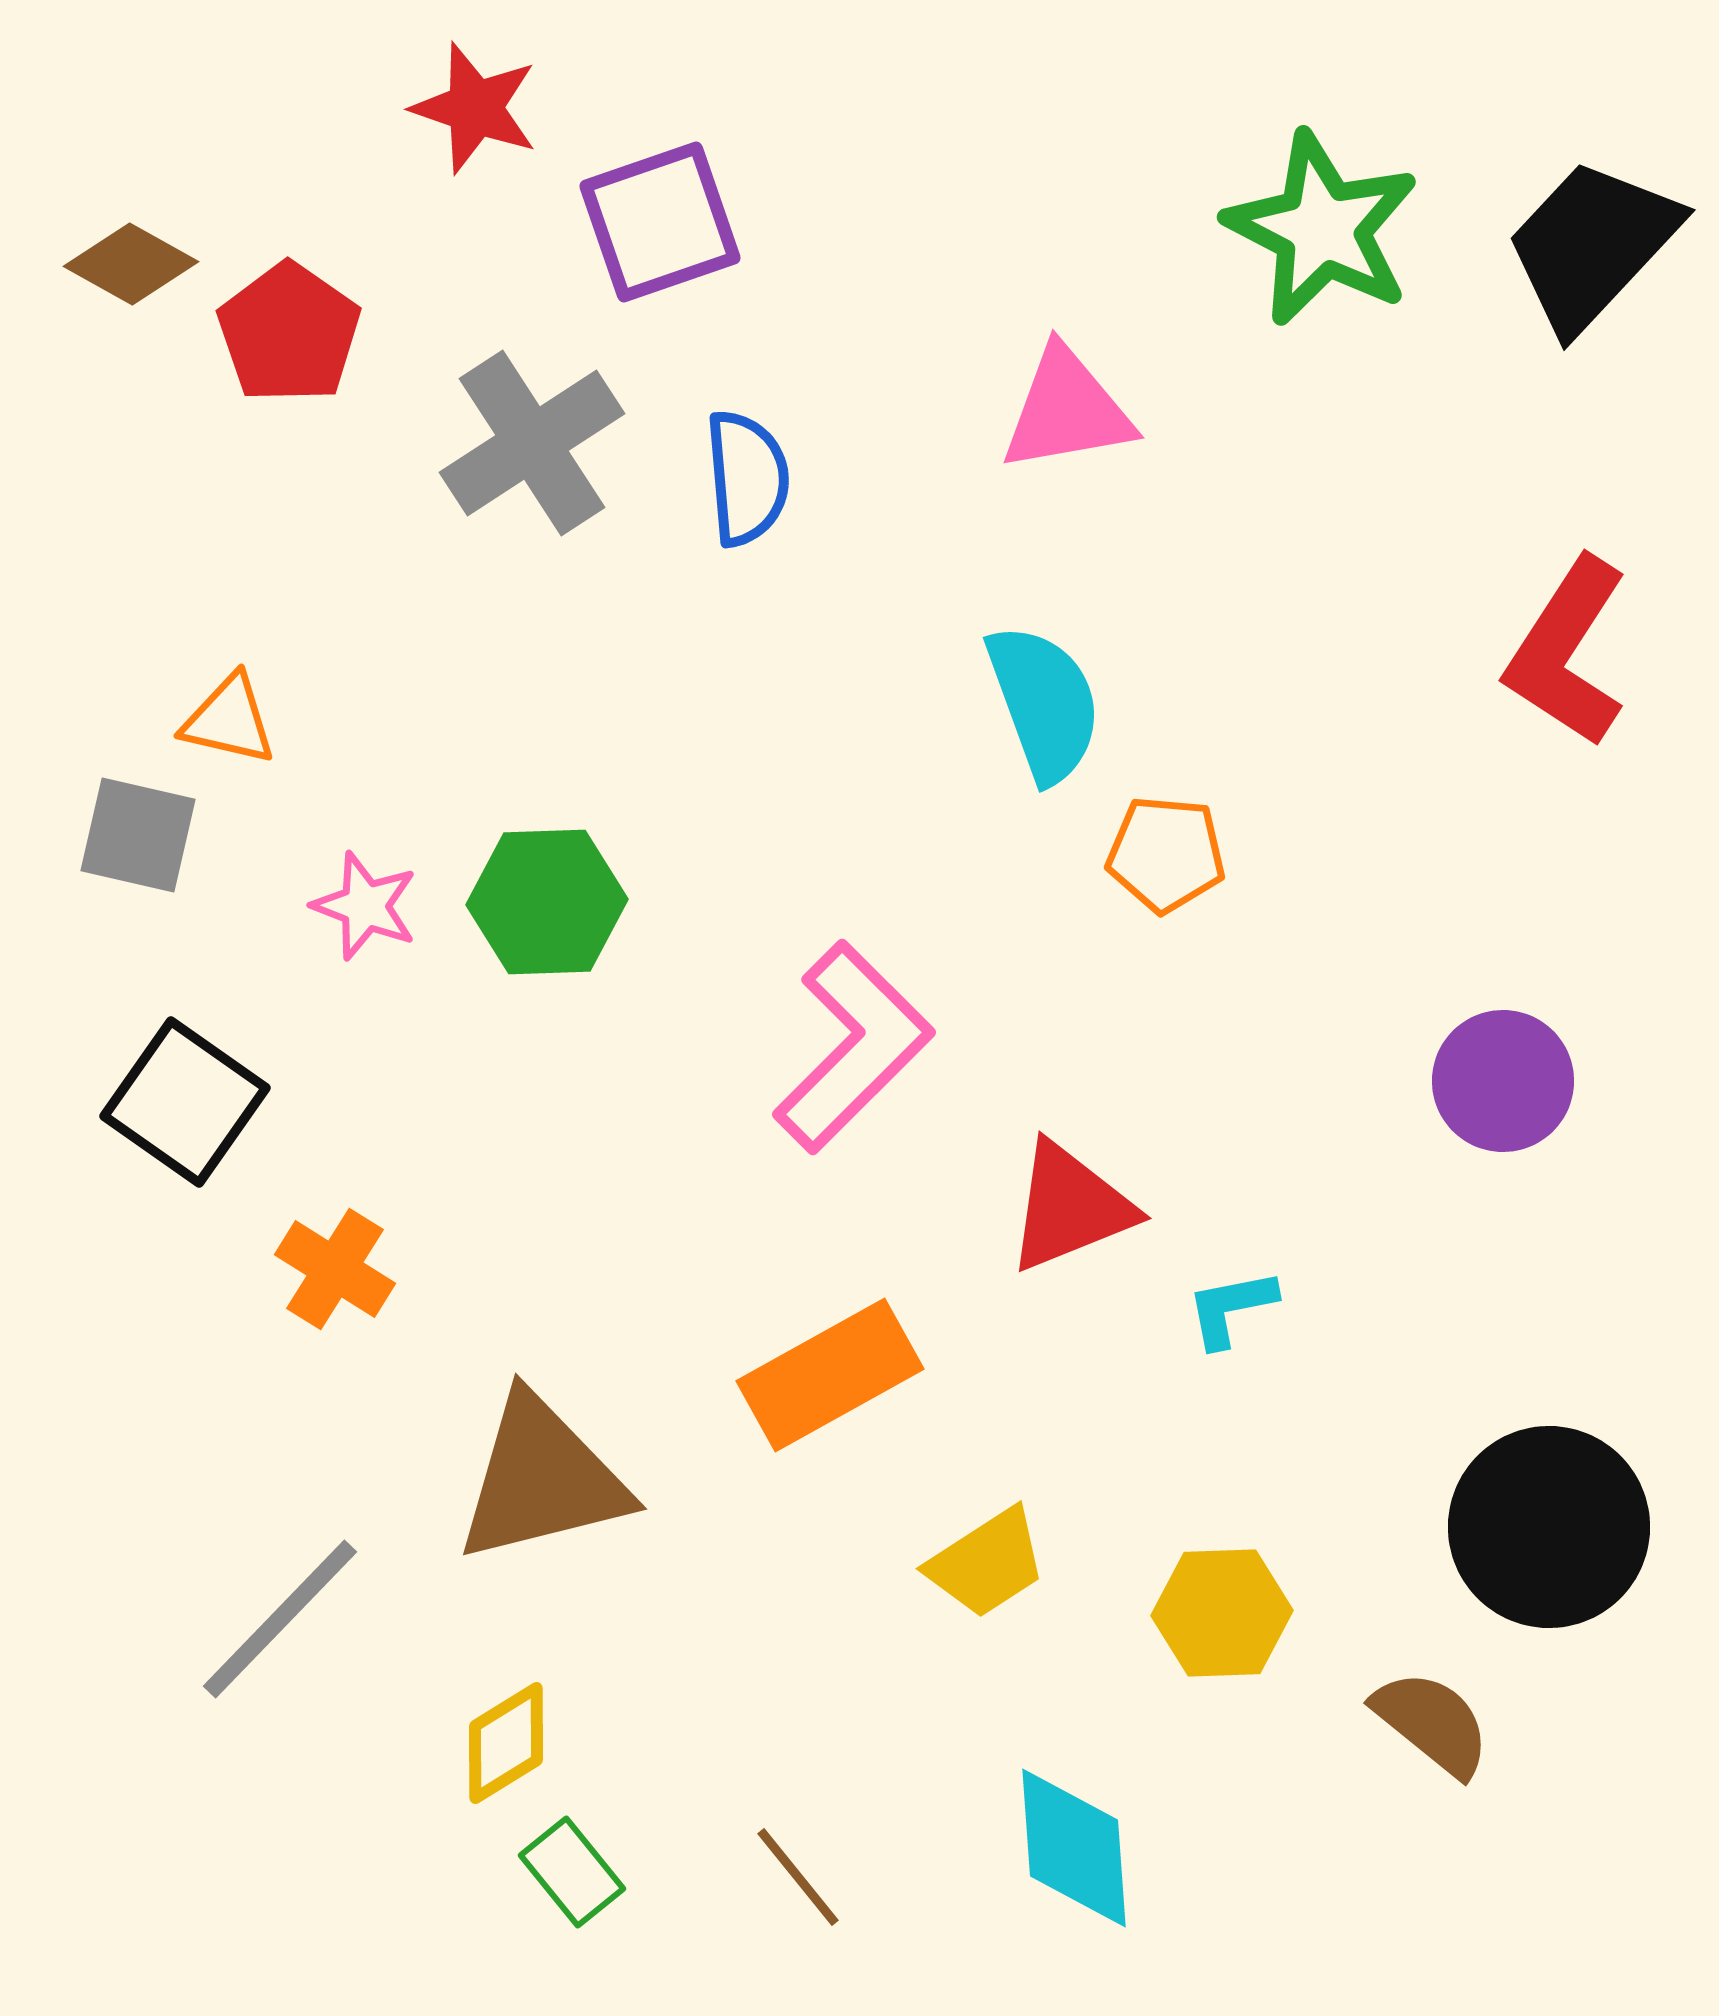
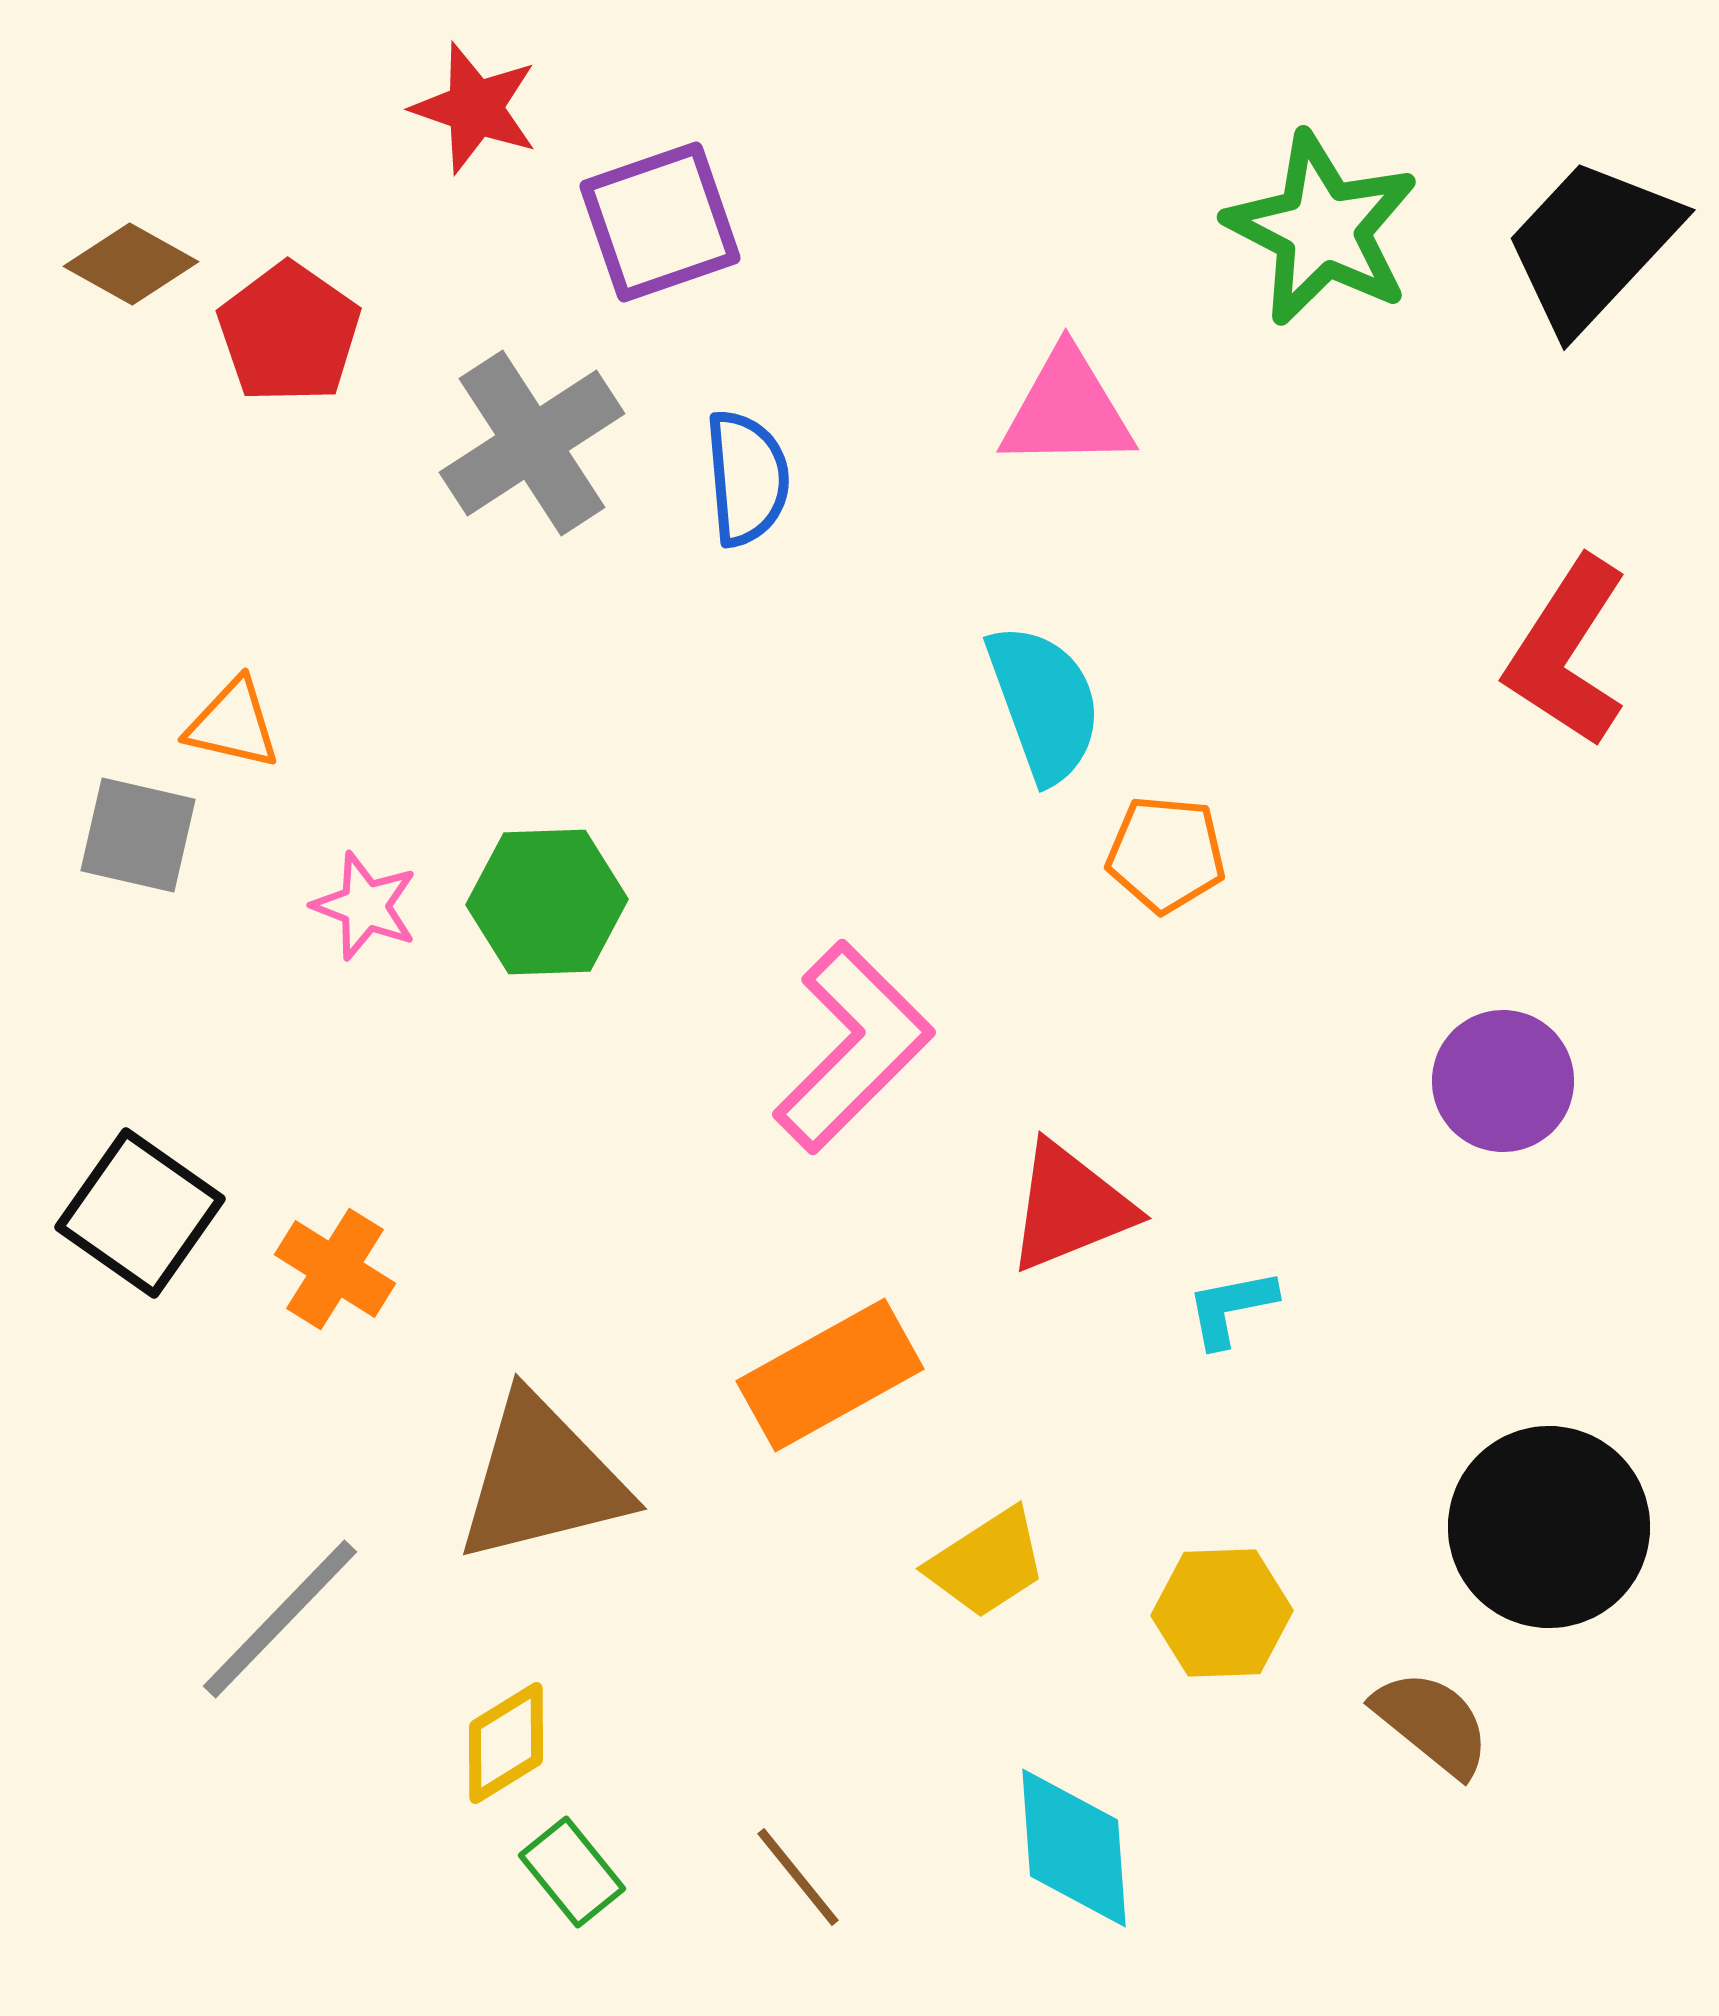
pink triangle: rotated 9 degrees clockwise
orange triangle: moved 4 px right, 4 px down
black square: moved 45 px left, 111 px down
